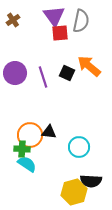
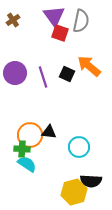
red square: rotated 24 degrees clockwise
black square: moved 1 px down
